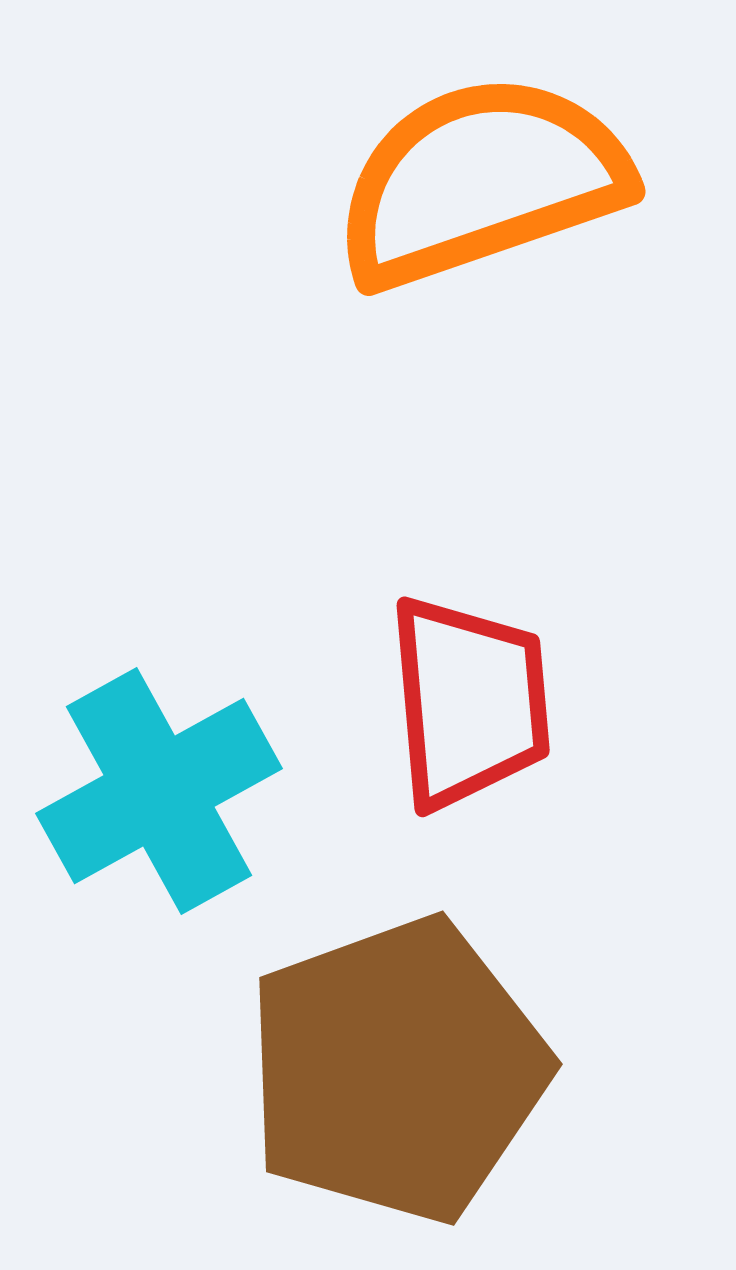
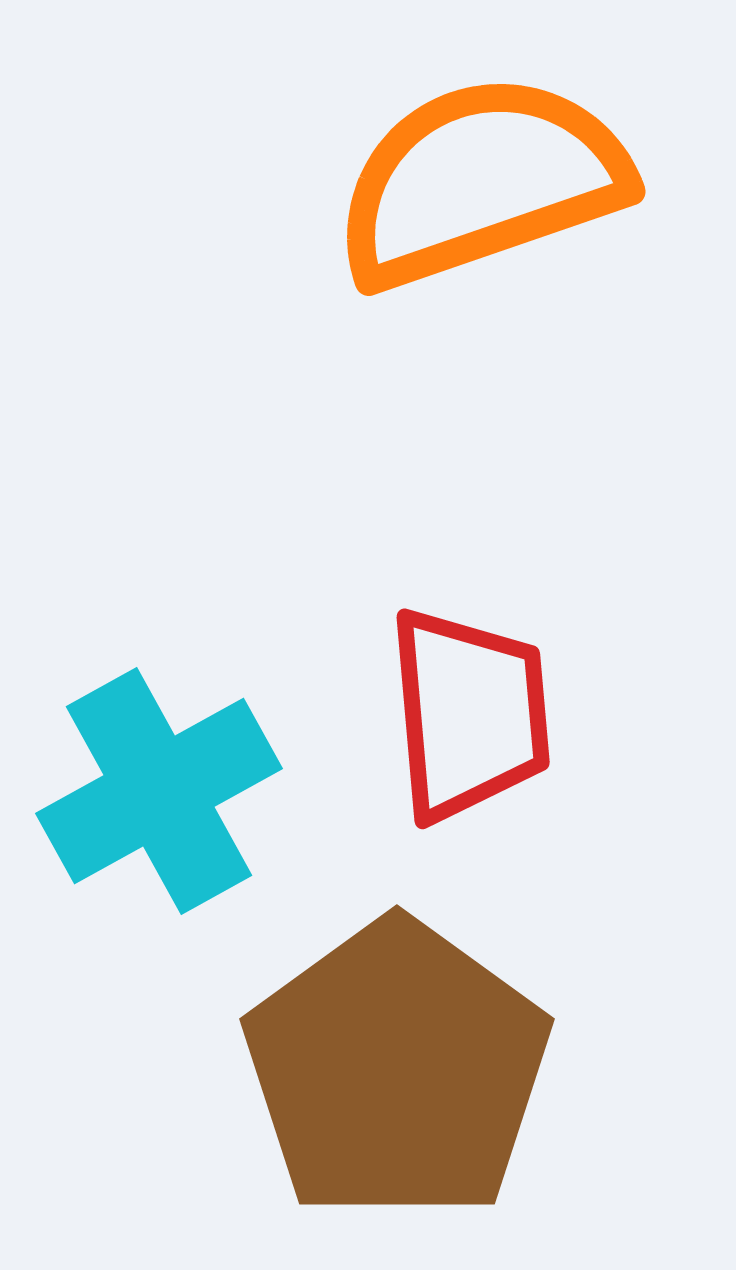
red trapezoid: moved 12 px down
brown pentagon: rotated 16 degrees counterclockwise
